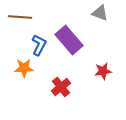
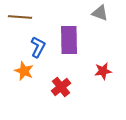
purple rectangle: rotated 40 degrees clockwise
blue L-shape: moved 1 px left, 2 px down
orange star: moved 3 px down; rotated 24 degrees clockwise
